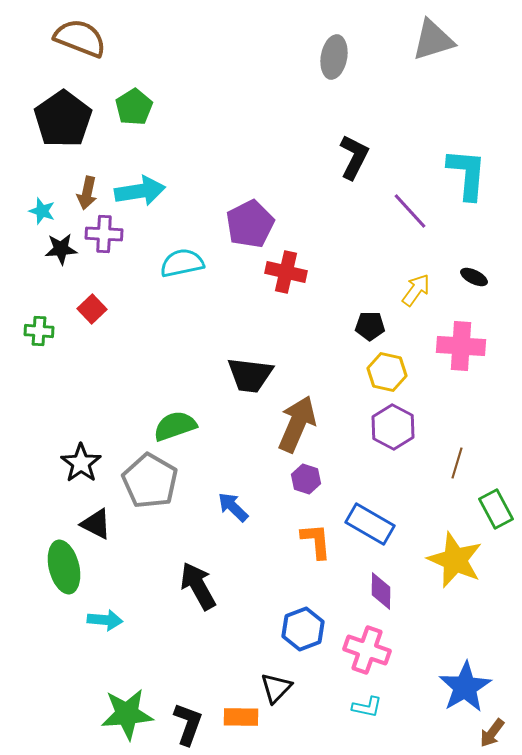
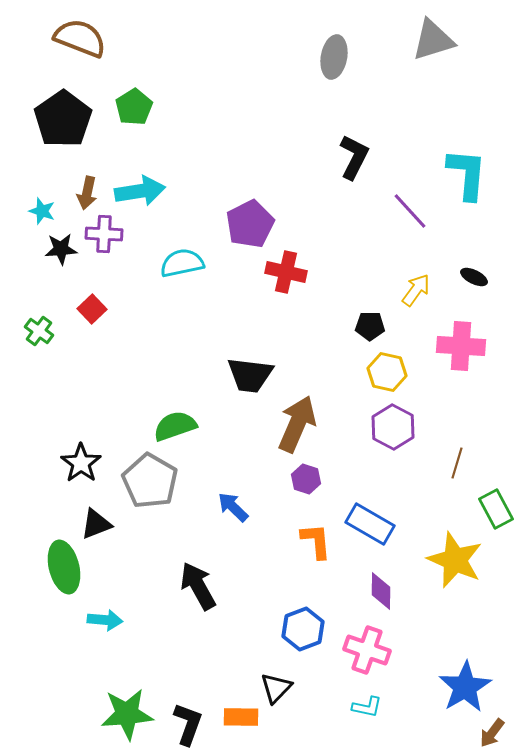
green cross at (39, 331): rotated 32 degrees clockwise
black triangle at (96, 524): rotated 48 degrees counterclockwise
